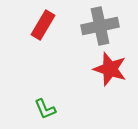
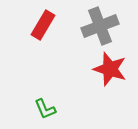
gray cross: rotated 9 degrees counterclockwise
